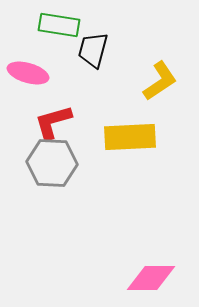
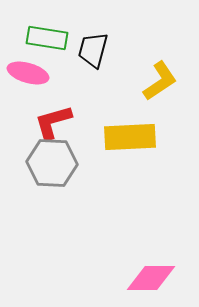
green rectangle: moved 12 px left, 13 px down
